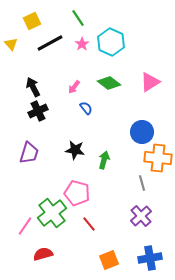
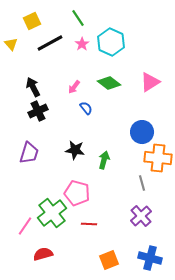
red line: rotated 49 degrees counterclockwise
blue cross: rotated 25 degrees clockwise
